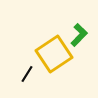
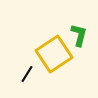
green L-shape: rotated 30 degrees counterclockwise
